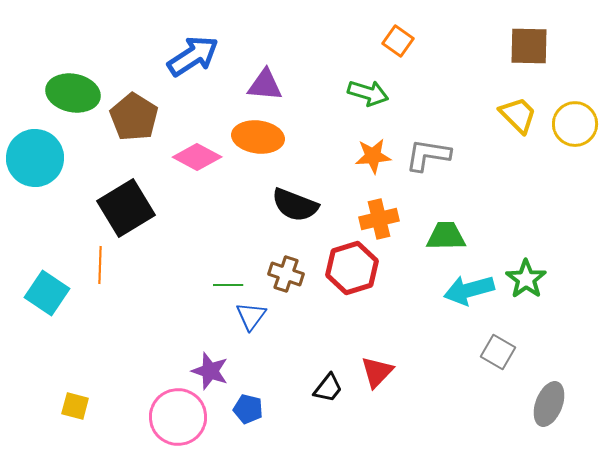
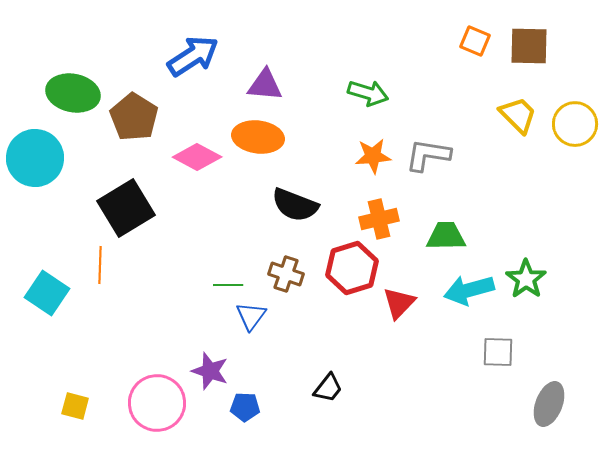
orange square: moved 77 px right; rotated 12 degrees counterclockwise
gray square: rotated 28 degrees counterclockwise
red triangle: moved 22 px right, 69 px up
blue pentagon: moved 3 px left, 2 px up; rotated 12 degrees counterclockwise
pink circle: moved 21 px left, 14 px up
